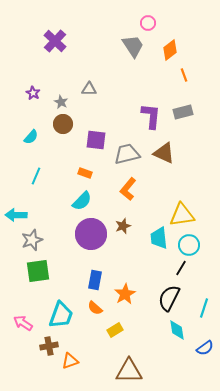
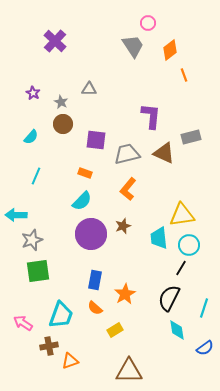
gray rectangle at (183, 112): moved 8 px right, 25 px down
